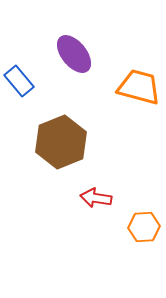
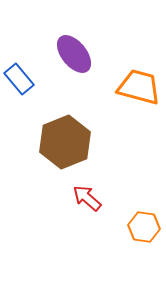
blue rectangle: moved 2 px up
brown hexagon: moved 4 px right
red arrow: moved 9 px left; rotated 32 degrees clockwise
orange hexagon: rotated 12 degrees clockwise
